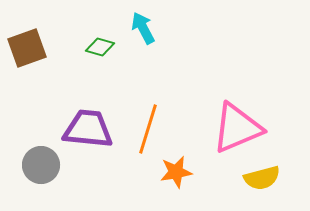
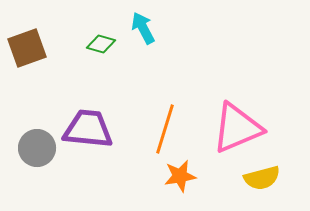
green diamond: moved 1 px right, 3 px up
orange line: moved 17 px right
gray circle: moved 4 px left, 17 px up
orange star: moved 4 px right, 4 px down
